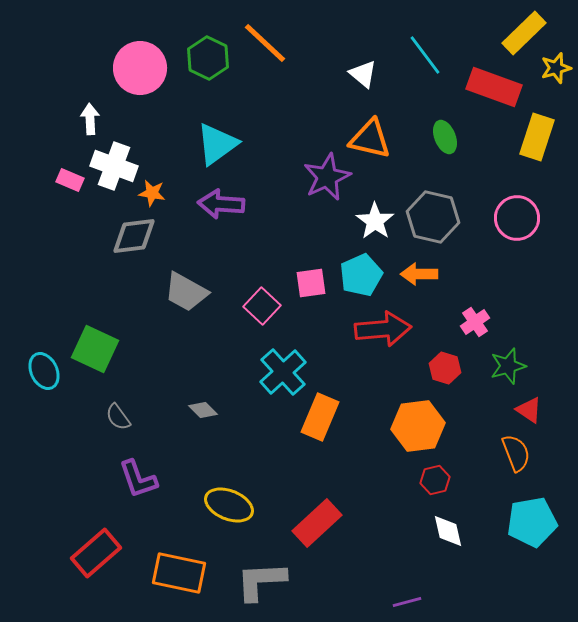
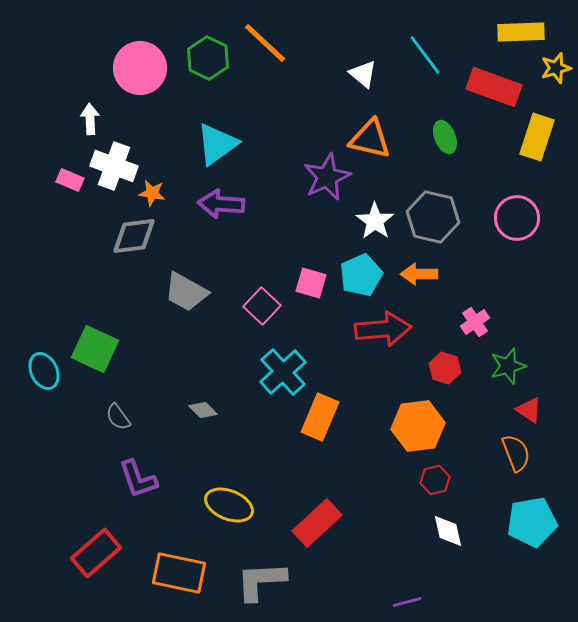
yellow rectangle at (524, 33): moved 3 px left, 1 px up; rotated 42 degrees clockwise
pink square at (311, 283): rotated 24 degrees clockwise
